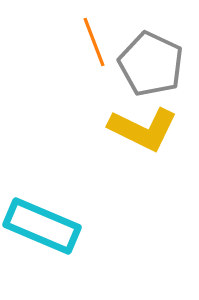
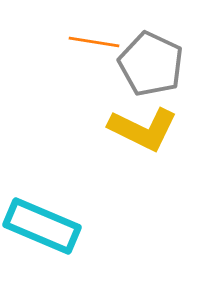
orange line: rotated 60 degrees counterclockwise
